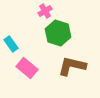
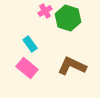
green hexagon: moved 10 px right, 15 px up
cyan rectangle: moved 19 px right
brown L-shape: rotated 12 degrees clockwise
